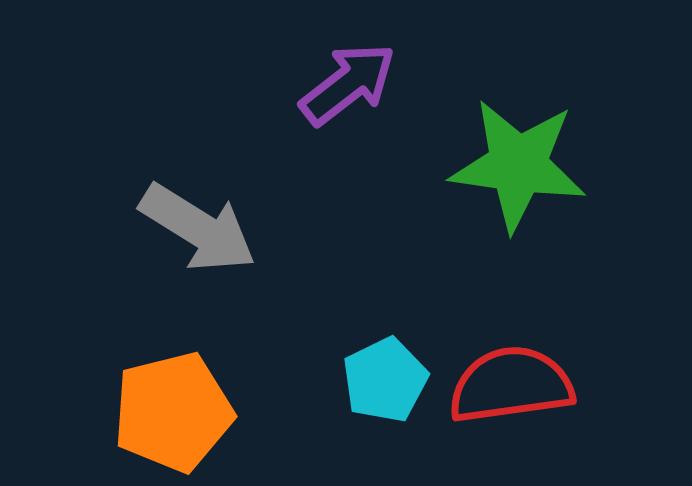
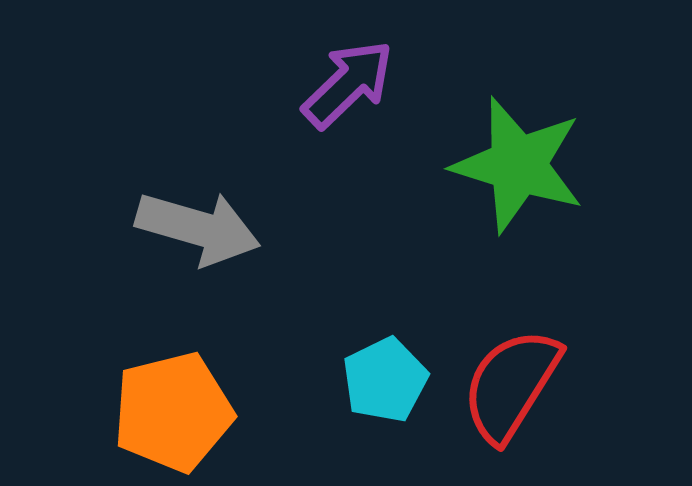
purple arrow: rotated 6 degrees counterclockwise
green star: rotated 9 degrees clockwise
gray arrow: rotated 16 degrees counterclockwise
red semicircle: rotated 50 degrees counterclockwise
